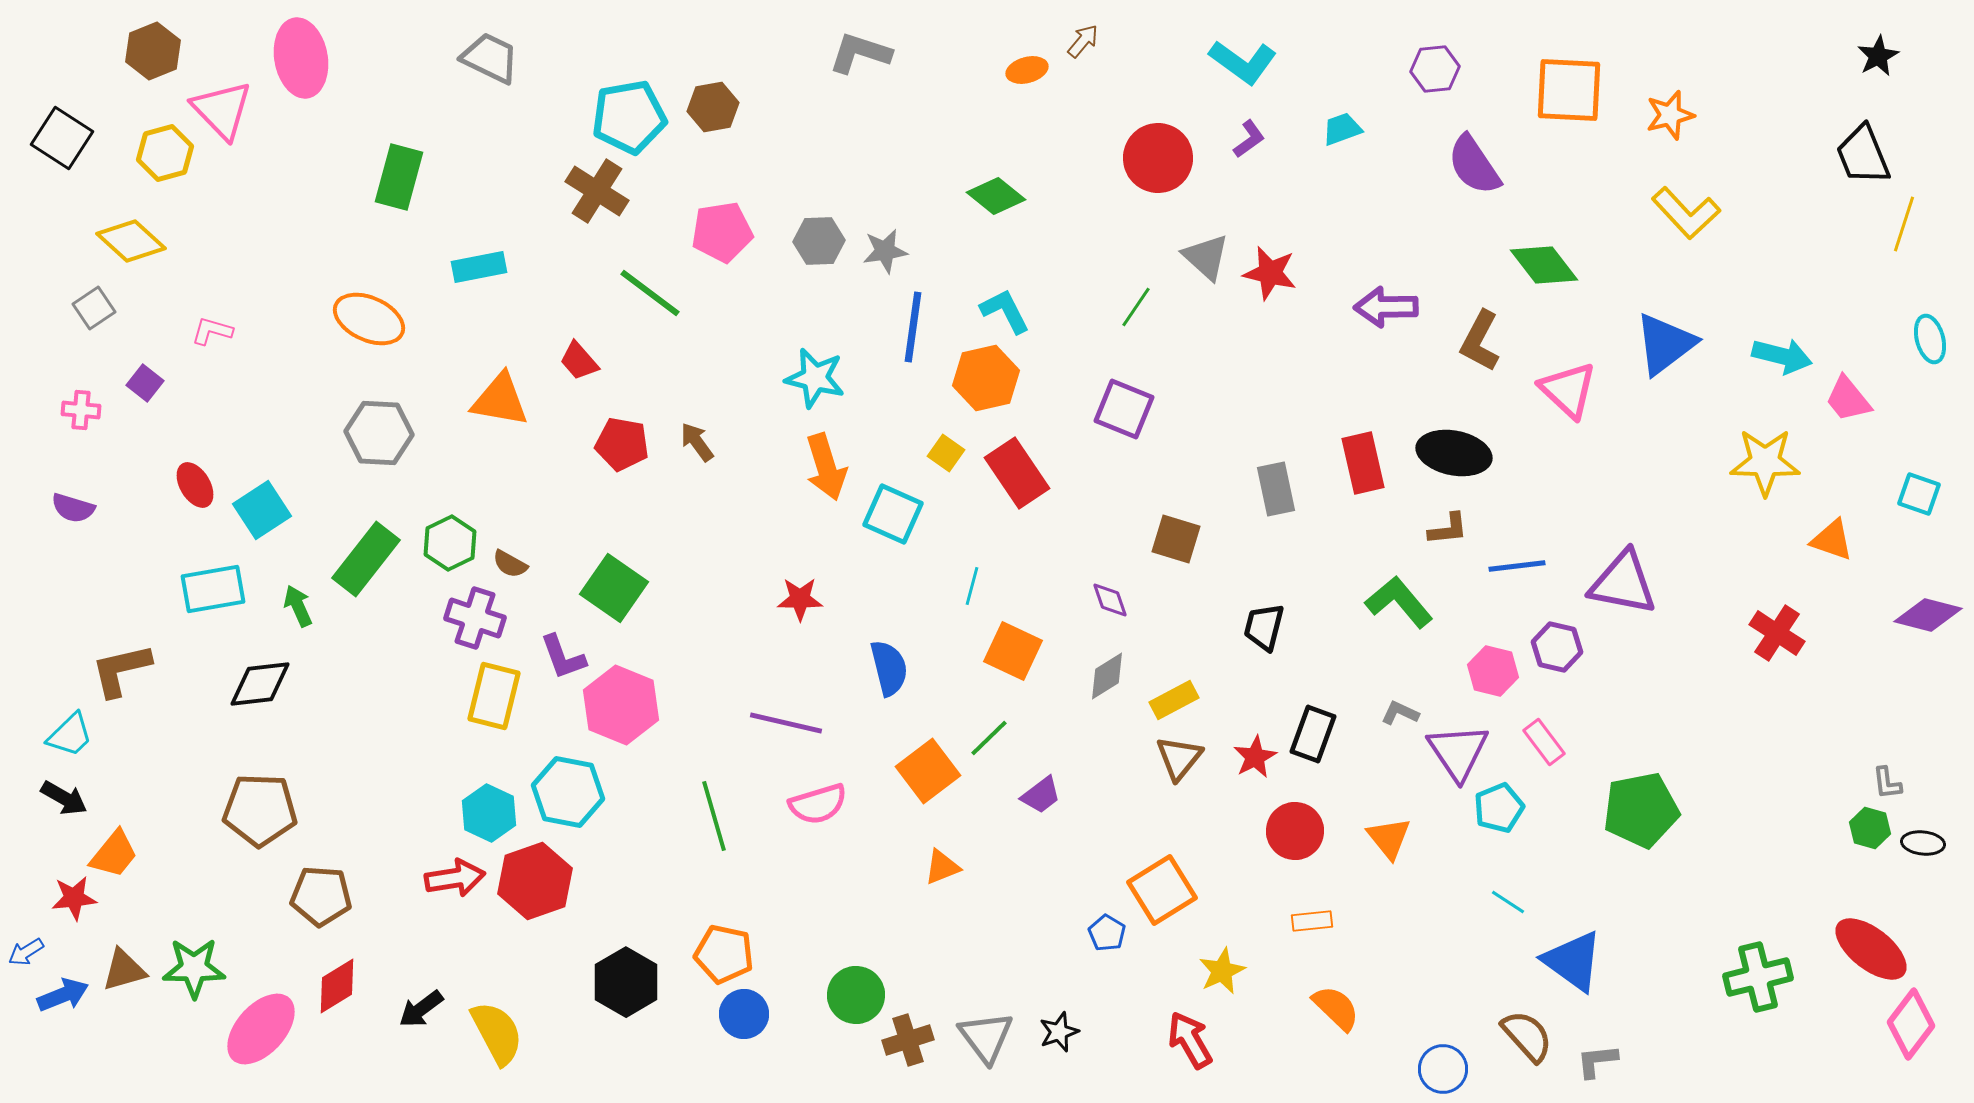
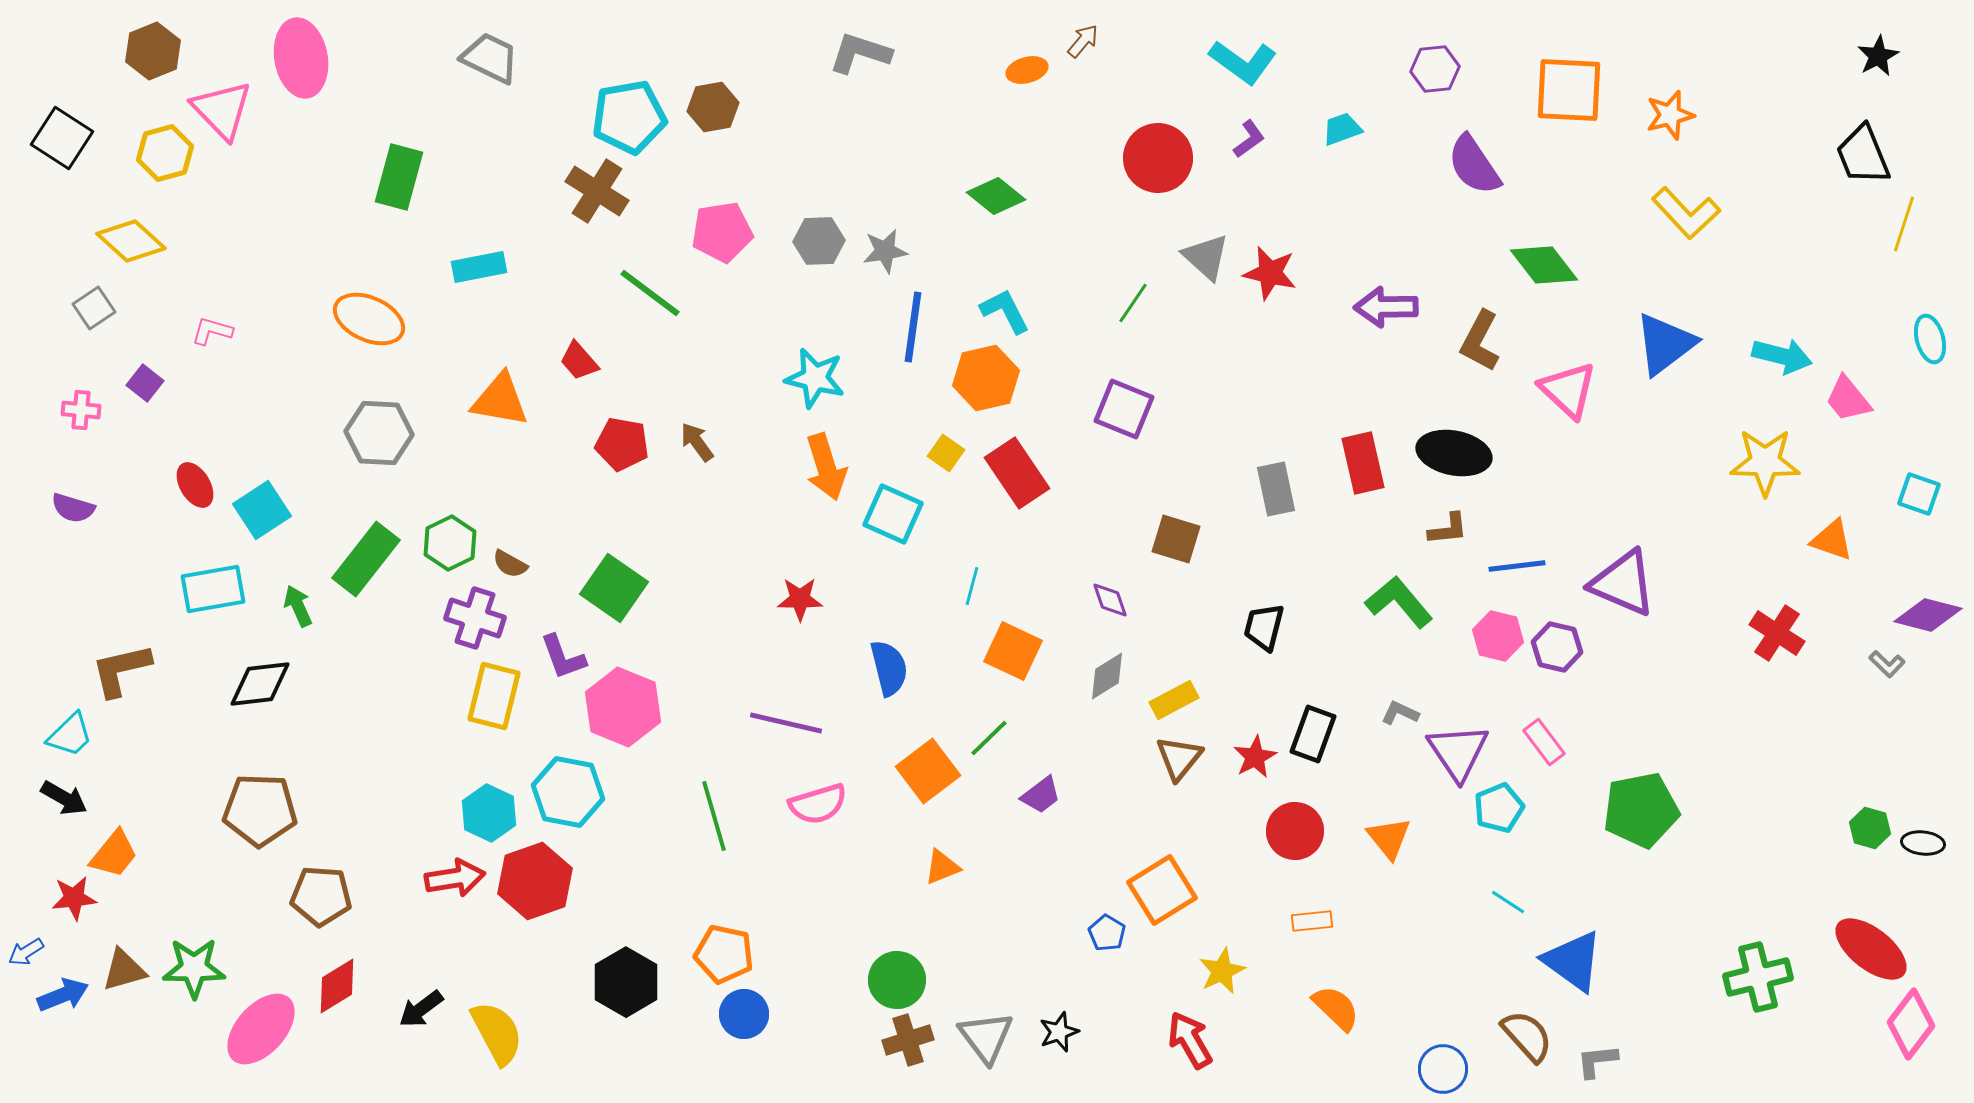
green line at (1136, 307): moved 3 px left, 4 px up
purple triangle at (1623, 583): rotated 12 degrees clockwise
pink hexagon at (1493, 671): moved 5 px right, 35 px up
pink hexagon at (621, 705): moved 2 px right, 2 px down
gray L-shape at (1887, 783): moved 119 px up; rotated 39 degrees counterclockwise
green circle at (856, 995): moved 41 px right, 15 px up
